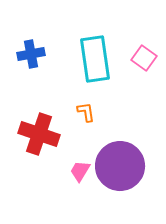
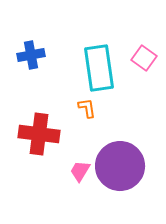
blue cross: moved 1 px down
cyan rectangle: moved 4 px right, 9 px down
orange L-shape: moved 1 px right, 4 px up
red cross: rotated 12 degrees counterclockwise
